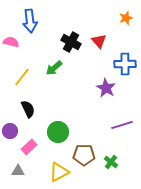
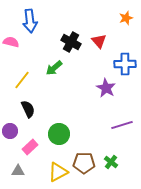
yellow line: moved 3 px down
green circle: moved 1 px right, 2 px down
pink rectangle: moved 1 px right
brown pentagon: moved 8 px down
yellow triangle: moved 1 px left
